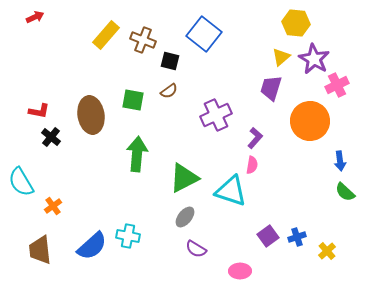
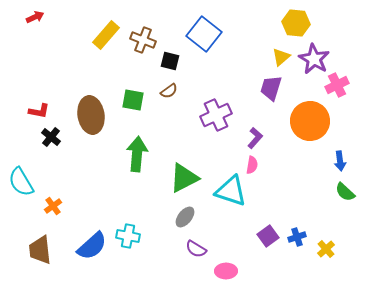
yellow cross: moved 1 px left, 2 px up
pink ellipse: moved 14 px left
